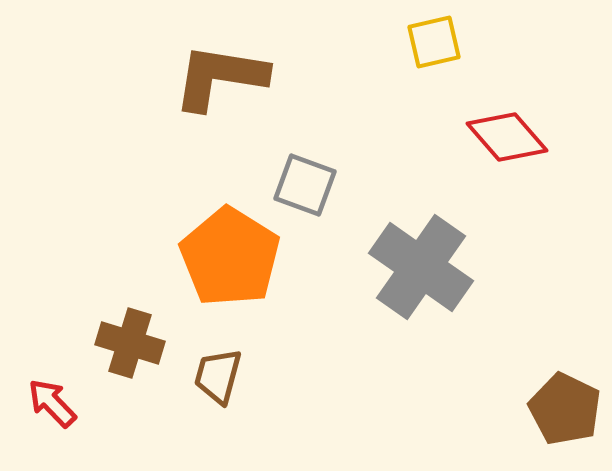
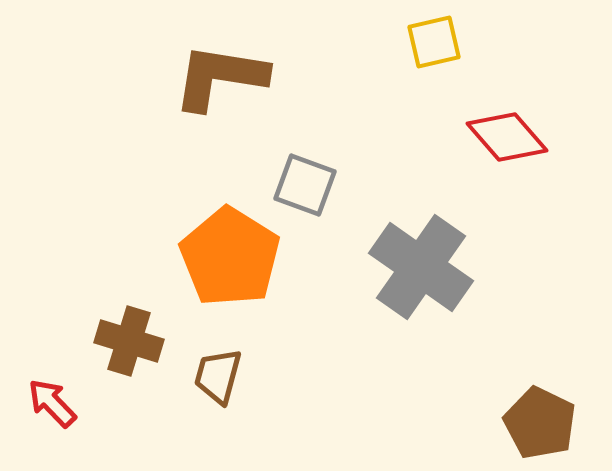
brown cross: moved 1 px left, 2 px up
brown pentagon: moved 25 px left, 14 px down
